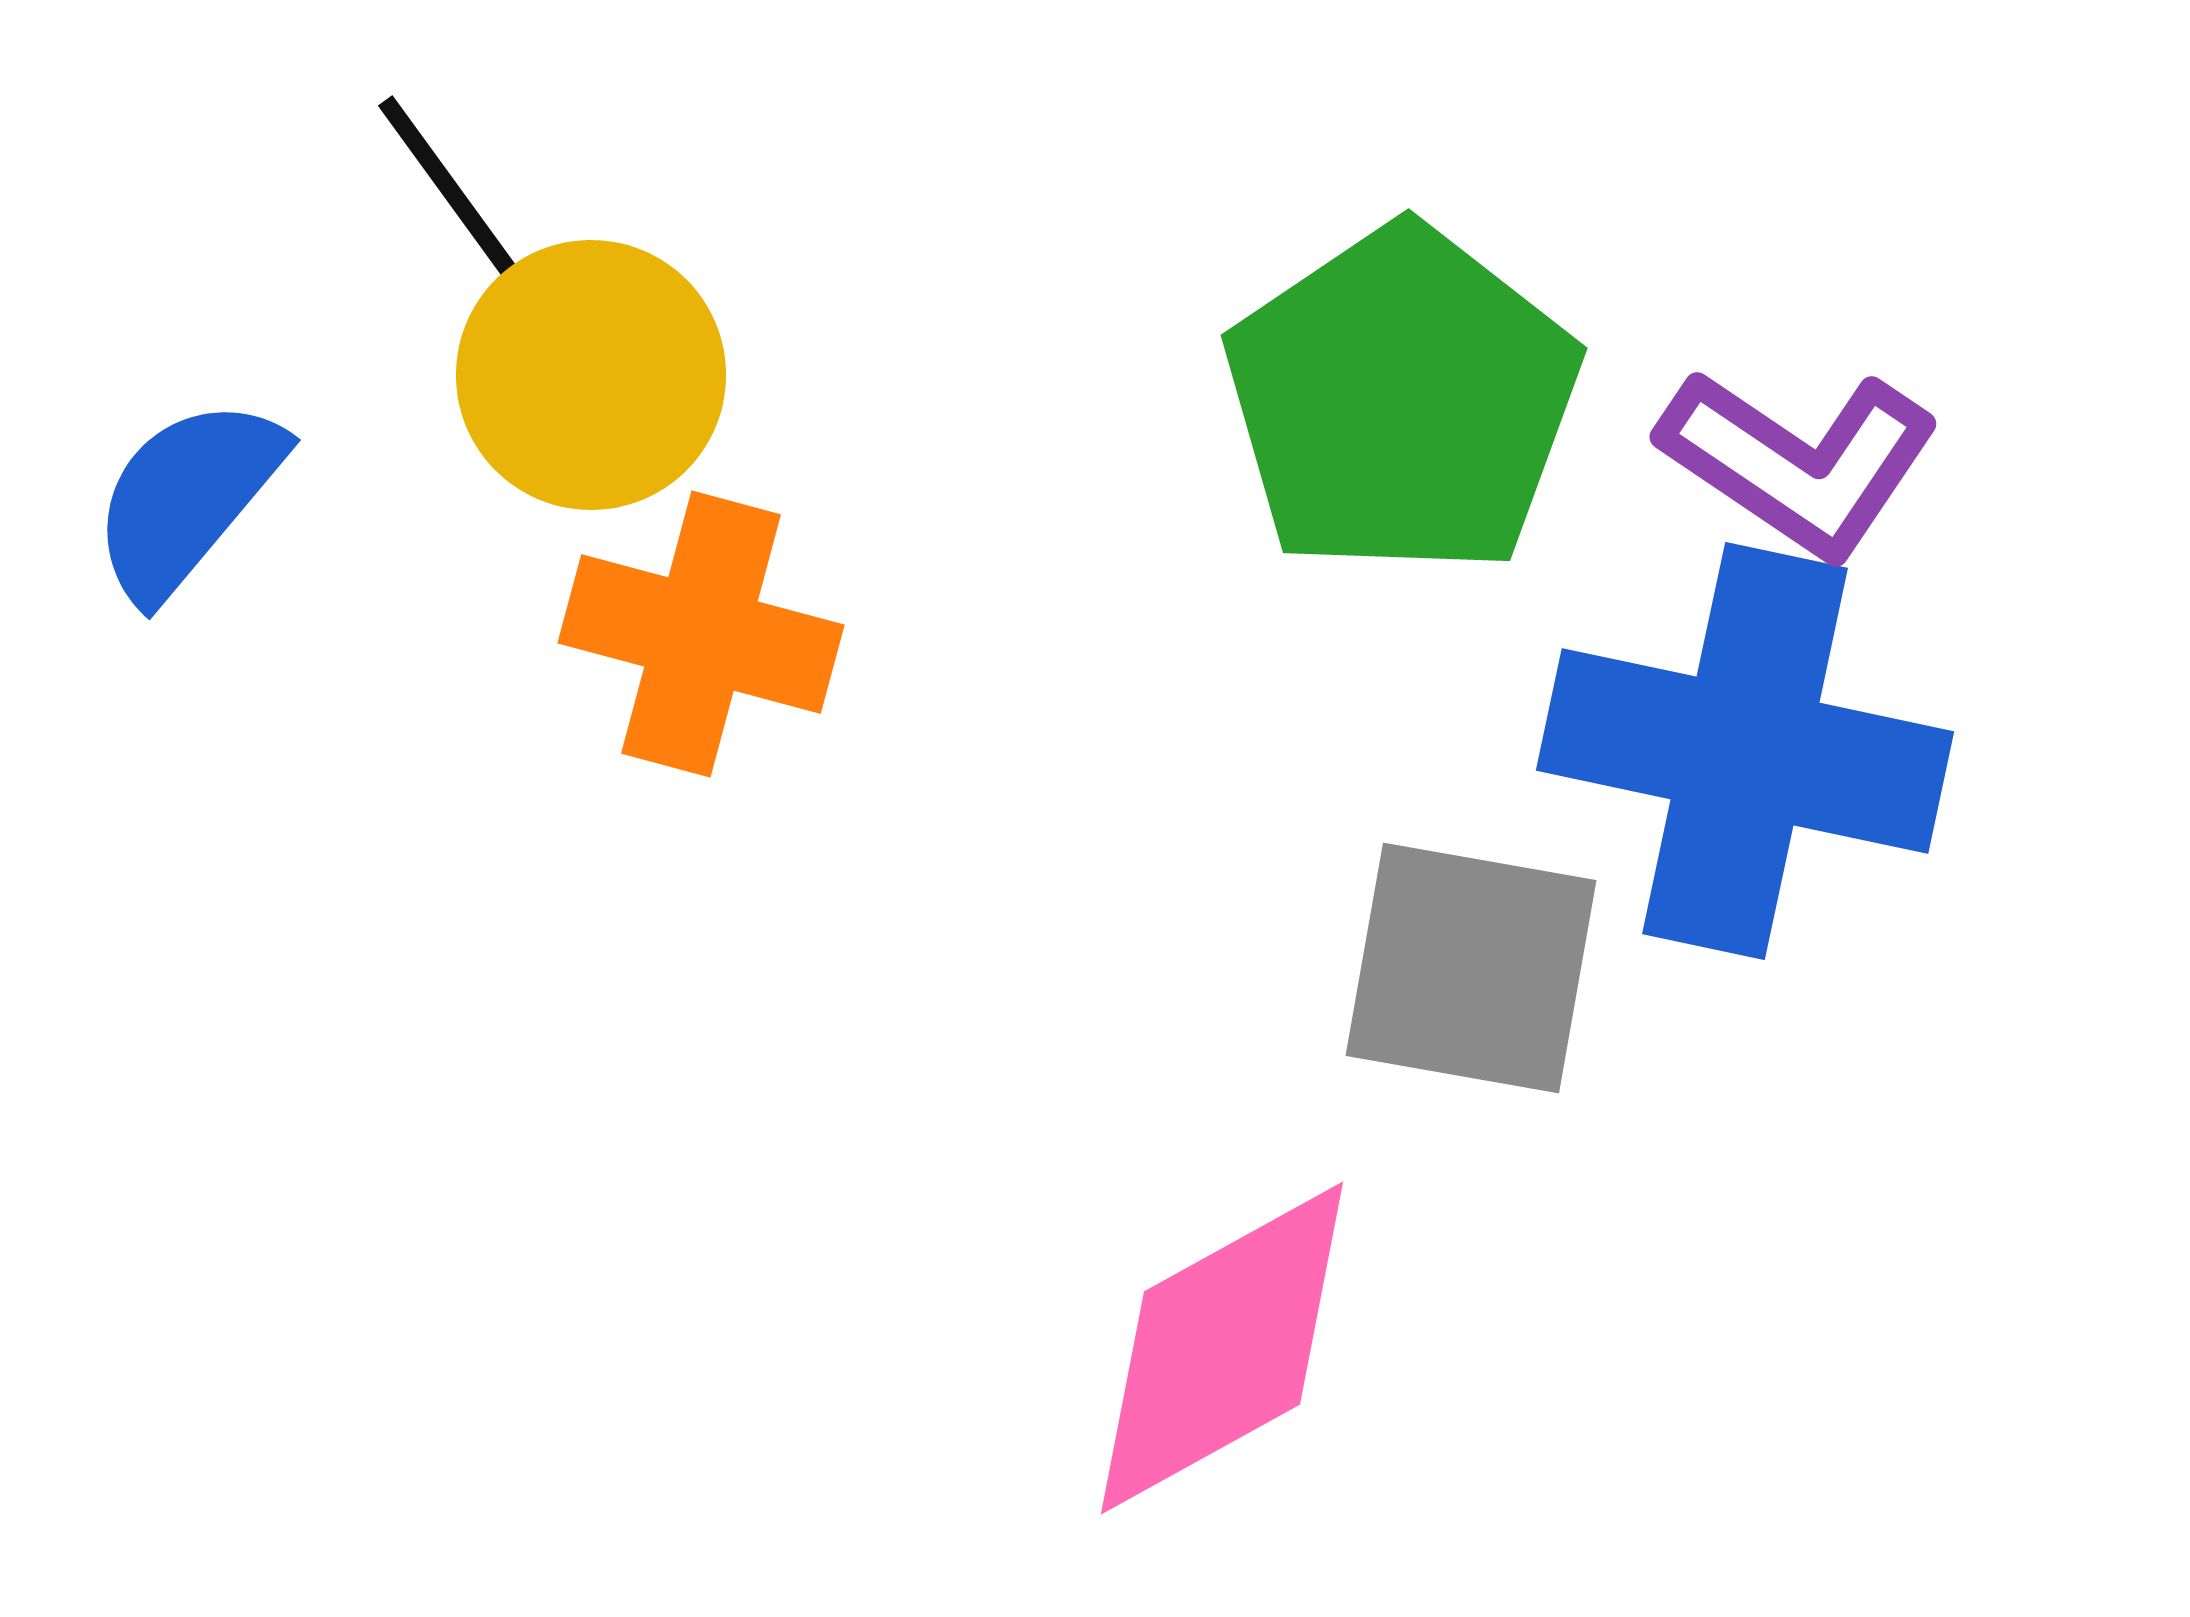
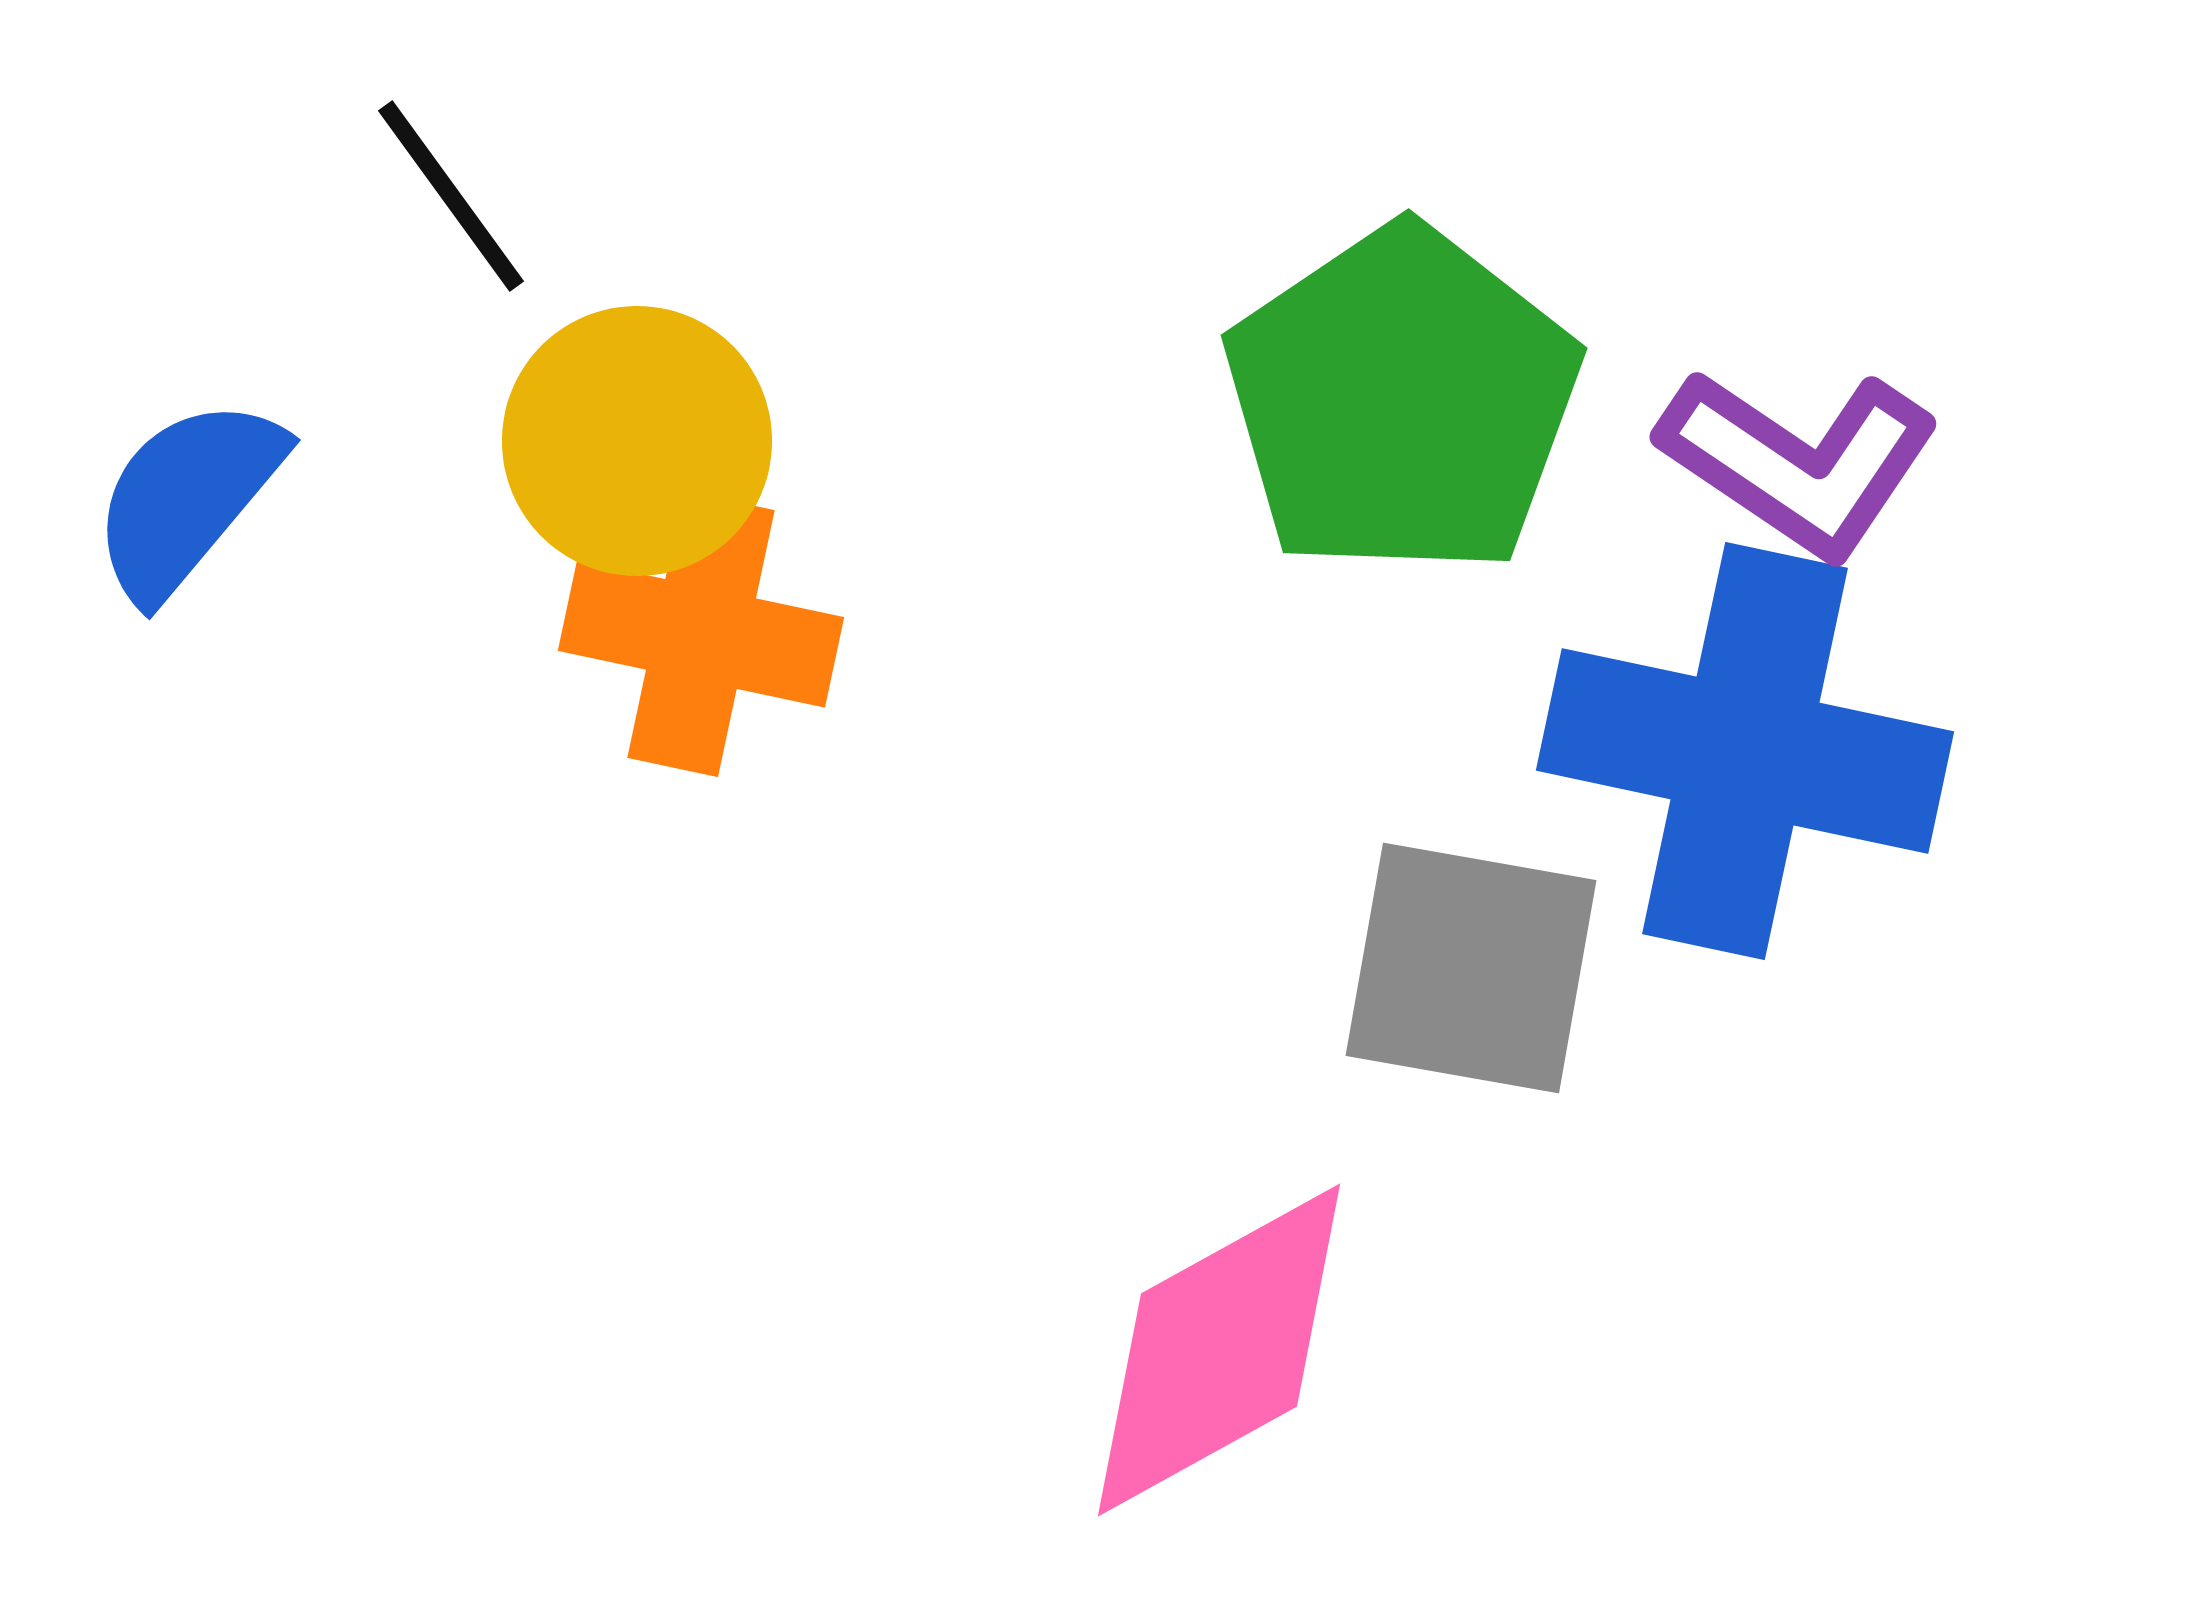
black line: moved 5 px down
yellow circle: moved 46 px right, 66 px down
orange cross: rotated 3 degrees counterclockwise
pink diamond: moved 3 px left, 2 px down
